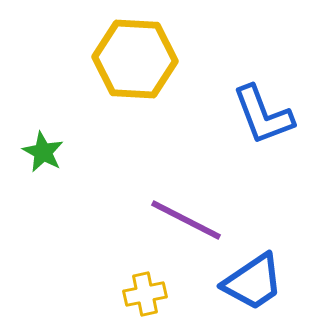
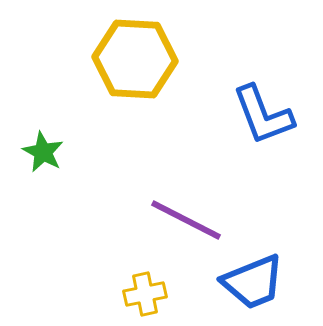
blue trapezoid: rotated 12 degrees clockwise
